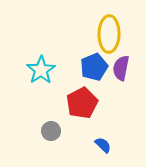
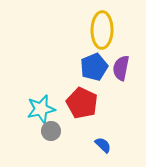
yellow ellipse: moved 7 px left, 4 px up
cyan star: moved 39 px down; rotated 20 degrees clockwise
red pentagon: rotated 20 degrees counterclockwise
